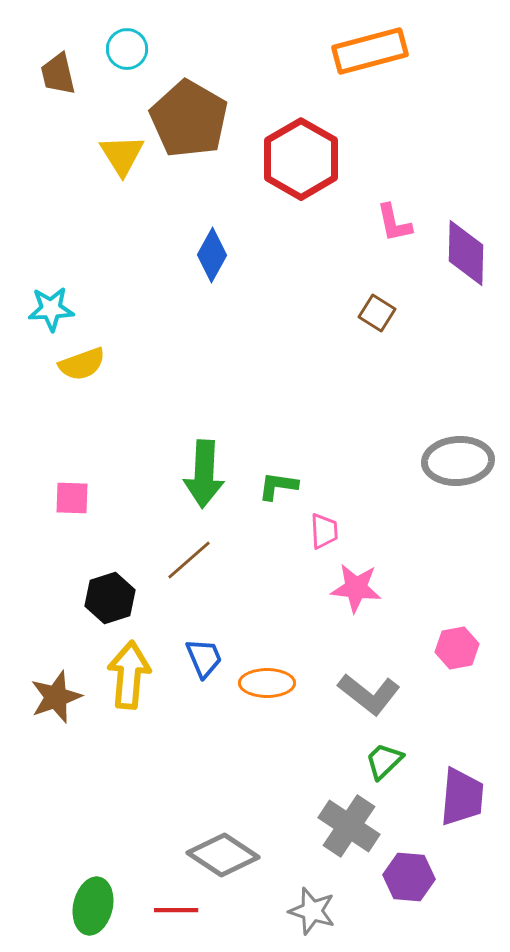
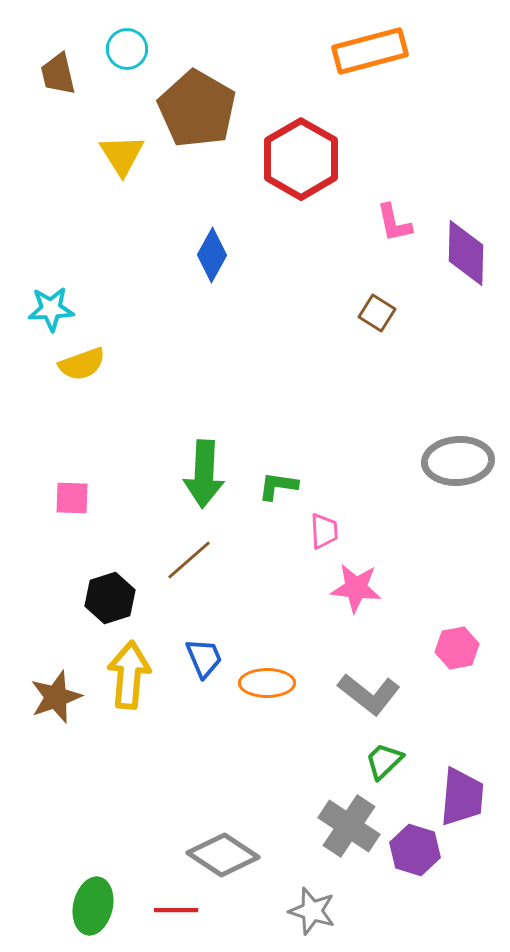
brown pentagon: moved 8 px right, 10 px up
purple hexagon: moved 6 px right, 27 px up; rotated 12 degrees clockwise
